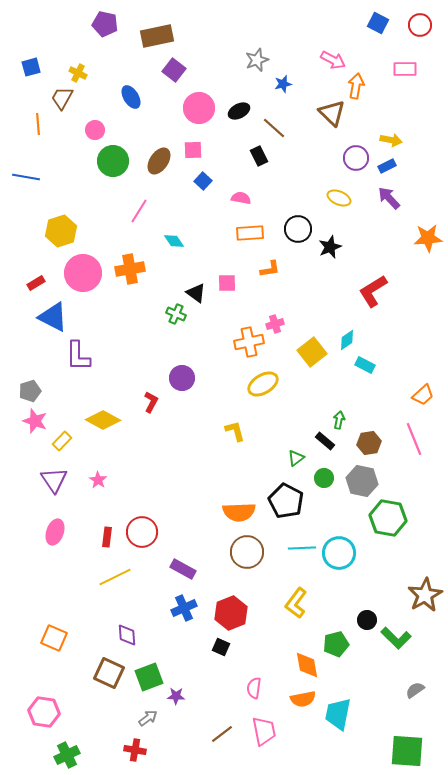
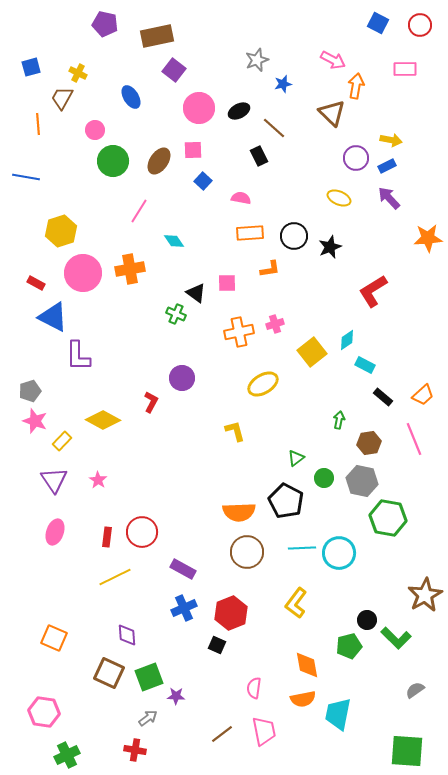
black circle at (298, 229): moved 4 px left, 7 px down
red rectangle at (36, 283): rotated 60 degrees clockwise
orange cross at (249, 342): moved 10 px left, 10 px up
black rectangle at (325, 441): moved 58 px right, 44 px up
green pentagon at (336, 644): moved 13 px right, 2 px down
black square at (221, 647): moved 4 px left, 2 px up
